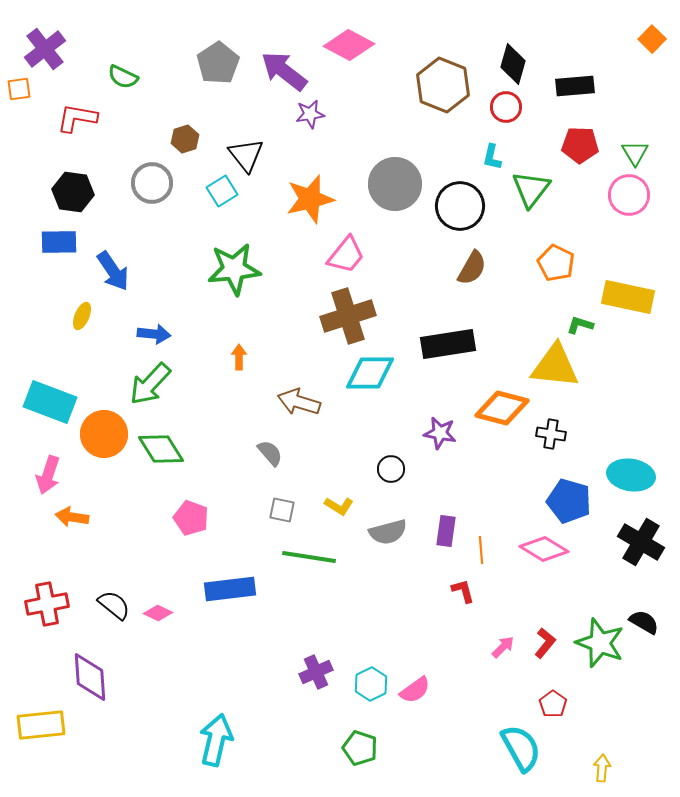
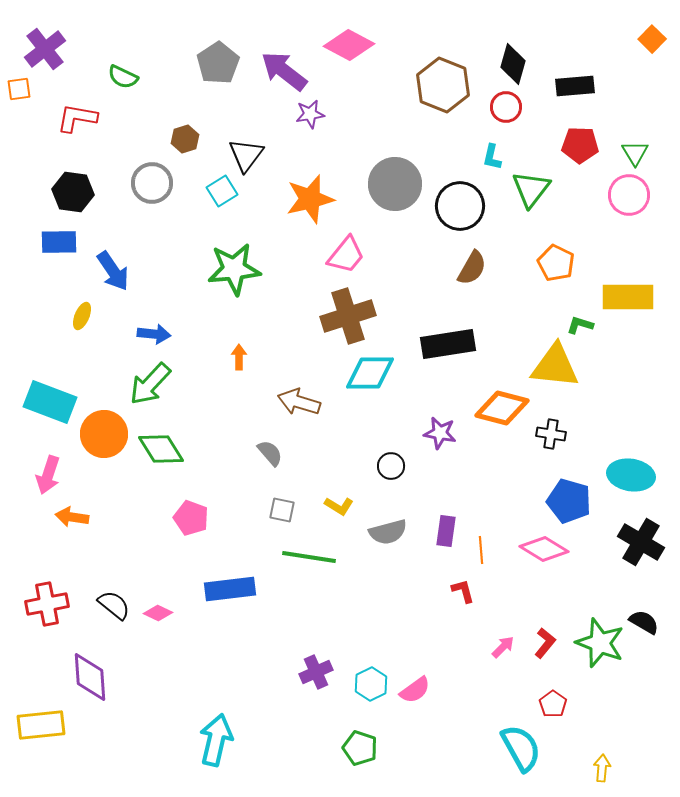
black triangle at (246, 155): rotated 15 degrees clockwise
yellow rectangle at (628, 297): rotated 12 degrees counterclockwise
black circle at (391, 469): moved 3 px up
